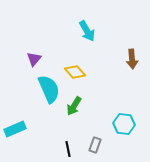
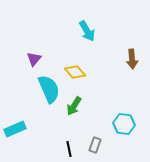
black line: moved 1 px right
